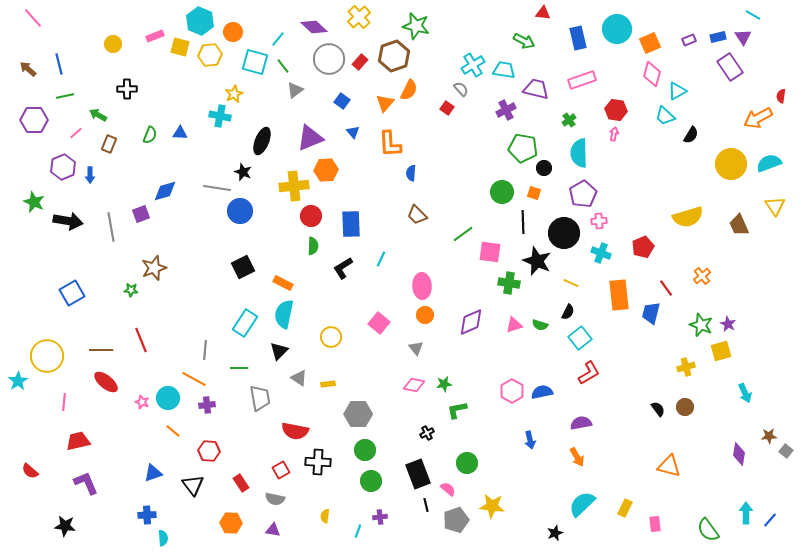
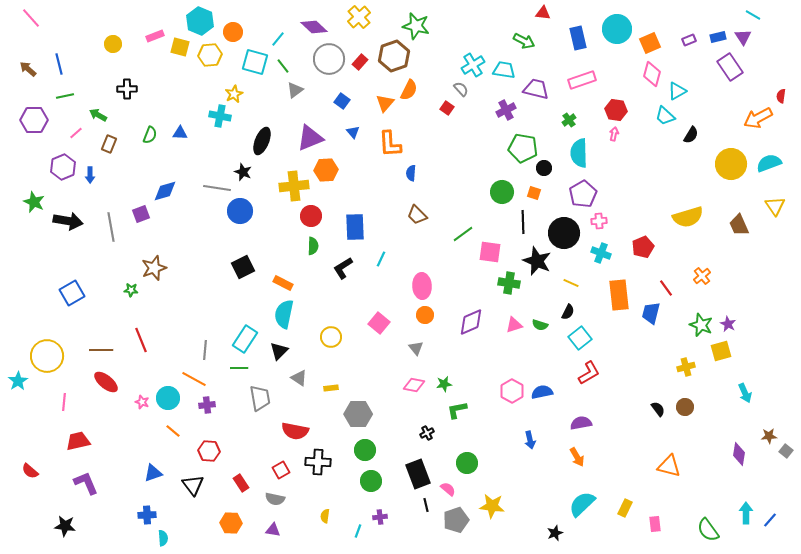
pink line at (33, 18): moved 2 px left
blue rectangle at (351, 224): moved 4 px right, 3 px down
cyan rectangle at (245, 323): moved 16 px down
yellow rectangle at (328, 384): moved 3 px right, 4 px down
